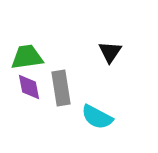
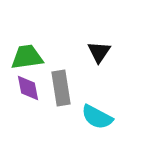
black triangle: moved 11 px left
purple diamond: moved 1 px left, 1 px down
